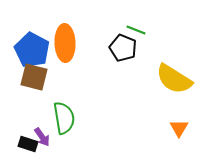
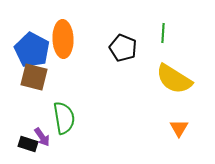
green line: moved 27 px right, 3 px down; rotated 72 degrees clockwise
orange ellipse: moved 2 px left, 4 px up
